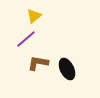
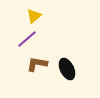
purple line: moved 1 px right
brown L-shape: moved 1 px left, 1 px down
